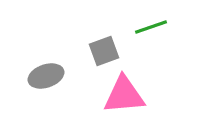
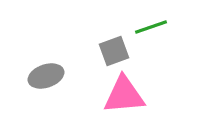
gray square: moved 10 px right
